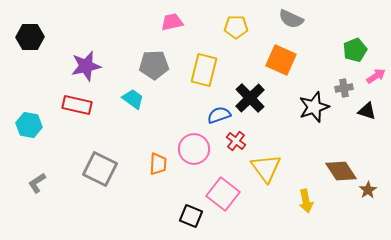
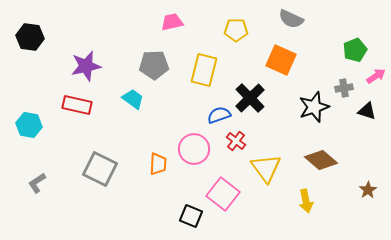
yellow pentagon: moved 3 px down
black hexagon: rotated 8 degrees clockwise
brown diamond: moved 20 px left, 11 px up; rotated 16 degrees counterclockwise
